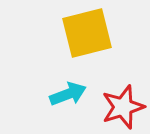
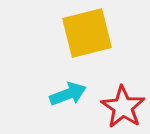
red star: rotated 21 degrees counterclockwise
